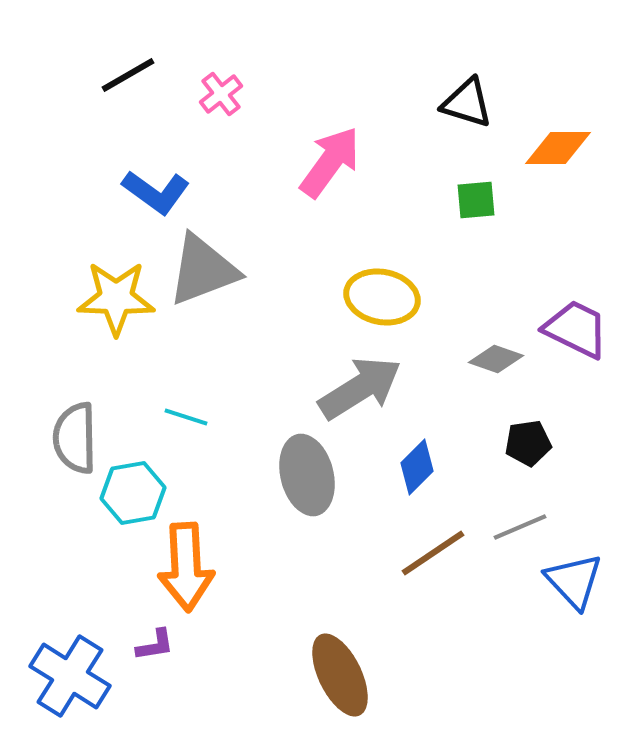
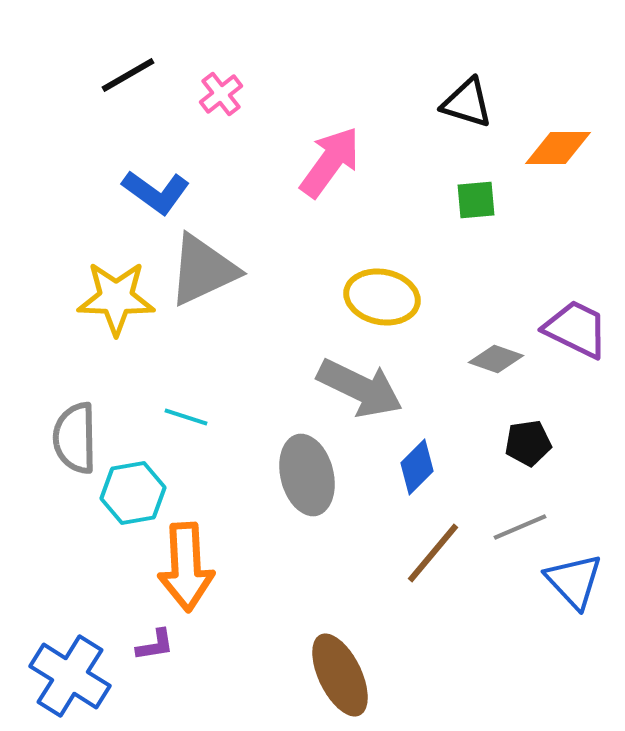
gray triangle: rotated 4 degrees counterclockwise
gray arrow: rotated 58 degrees clockwise
brown line: rotated 16 degrees counterclockwise
